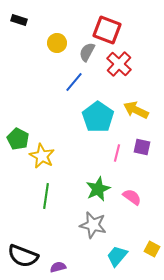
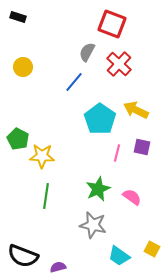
black rectangle: moved 1 px left, 3 px up
red square: moved 5 px right, 6 px up
yellow circle: moved 34 px left, 24 px down
cyan pentagon: moved 2 px right, 2 px down
yellow star: rotated 25 degrees counterclockwise
cyan trapezoid: moved 2 px right; rotated 95 degrees counterclockwise
